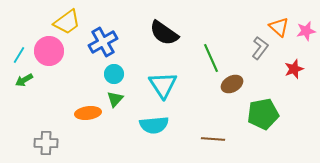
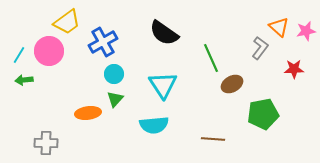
red star: rotated 18 degrees clockwise
green arrow: rotated 24 degrees clockwise
